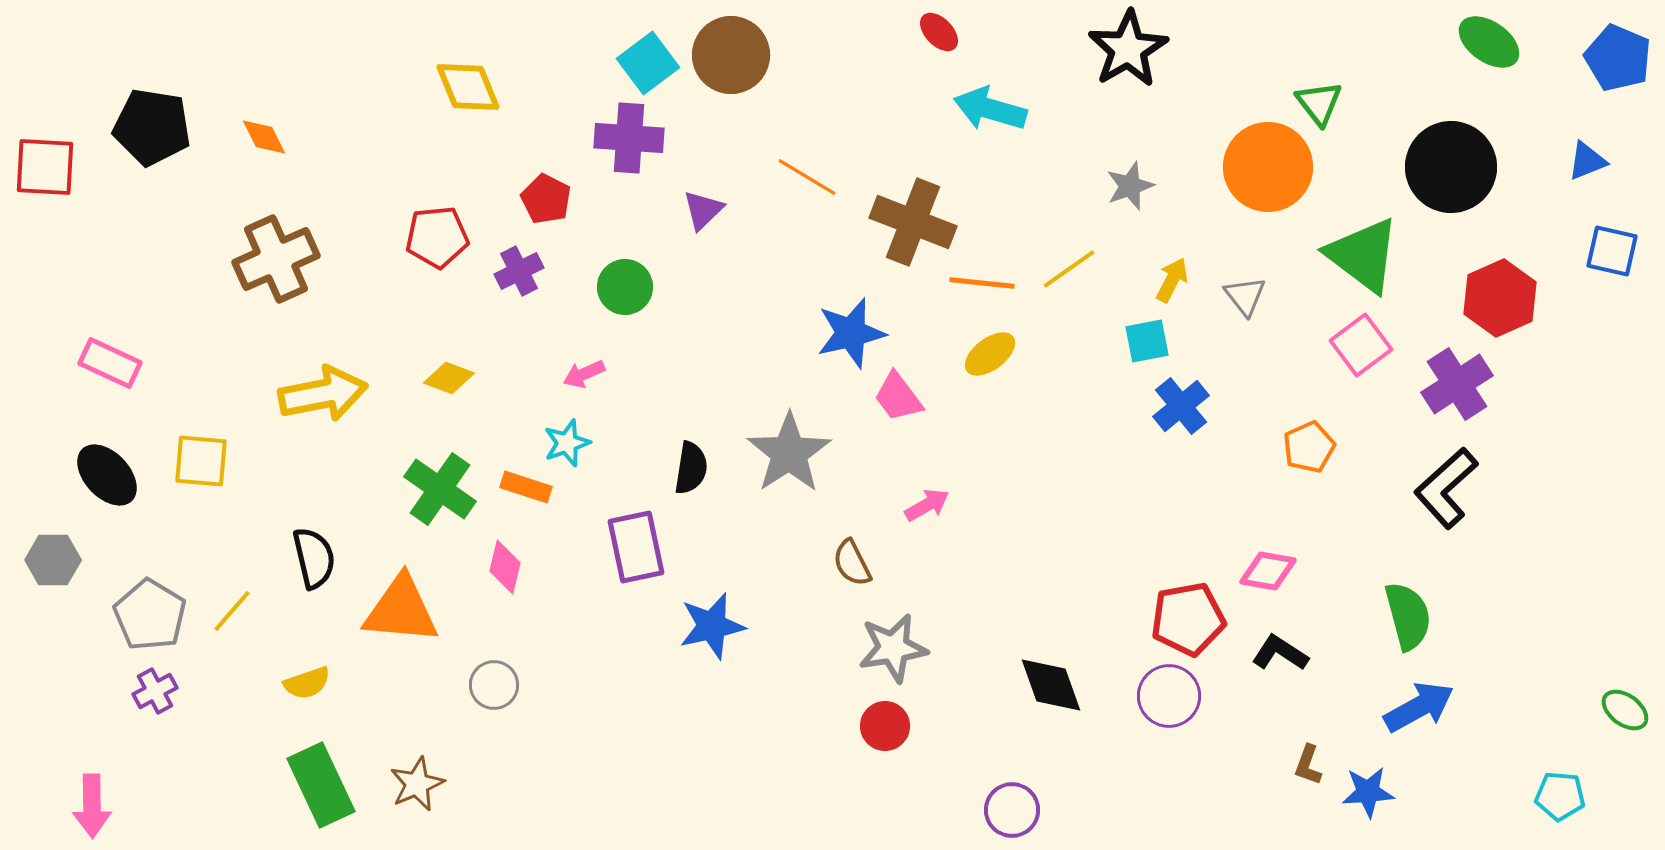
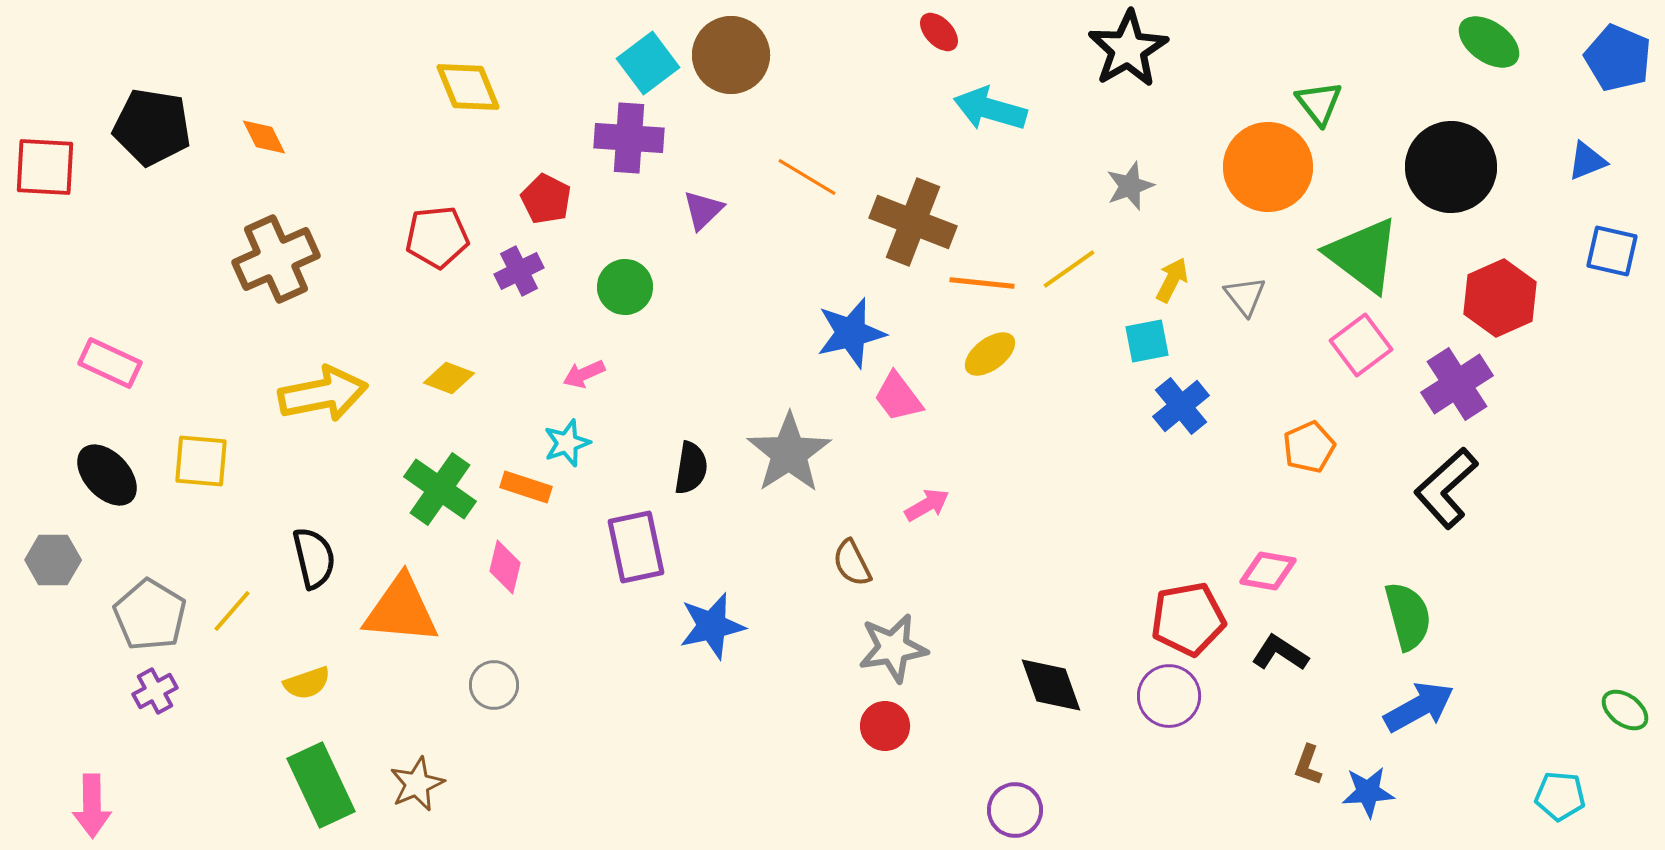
purple circle at (1012, 810): moved 3 px right
